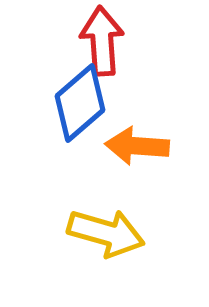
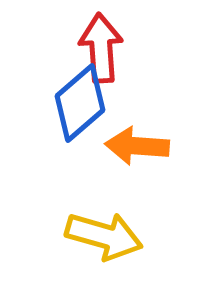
red arrow: moved 1 px left, 7 px down
yellow arrow: moved 2 px left, 3 px down
